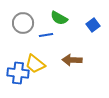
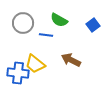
green semicircle: moved 2 px down
blue line: rotated 16 degrees clockwise
brown arrow: moved 1 px left; rotated 24 degrees clockwise
